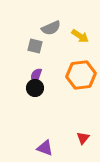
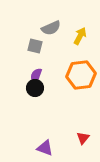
yellow arrow: rotated 96 degrees counterclockwise
